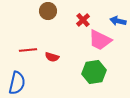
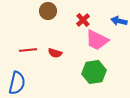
blue arrow: moved 1 px right
pink trapezoid: moved 3 px left
red semicircle: moved 3 px right, 4 px up
